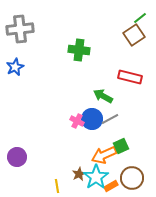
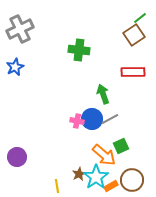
gray cross: rotated 20 degrees counterclockwise
red rectangle: moved 3 px right, 5 px up; rotated 15 degrees counterclockwise
green arrow: moved 2 px up; rotated 42 degrees clockwise
pink cross: rotated 16 degrees counterclockwise
orange arrow: rotated 115 degrees counterclockwise
brown circle: moved 2 px down
